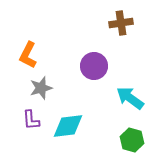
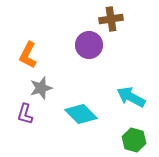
brown cross: moved 10 px left, 4 px up
purple circle: moved 5 px left, 21 px up
cyan arrow: moved 1 px right, 1 px up; rotated 8 degrees counterclockwise
purple L-shape: moved 6 px left, 6 px up; rotated 20 degrees clockwise
cyan diamond: moved 13 px right, 12 px up; rotated 52 degrees clockwise
green hexagon: moved 2 px right
